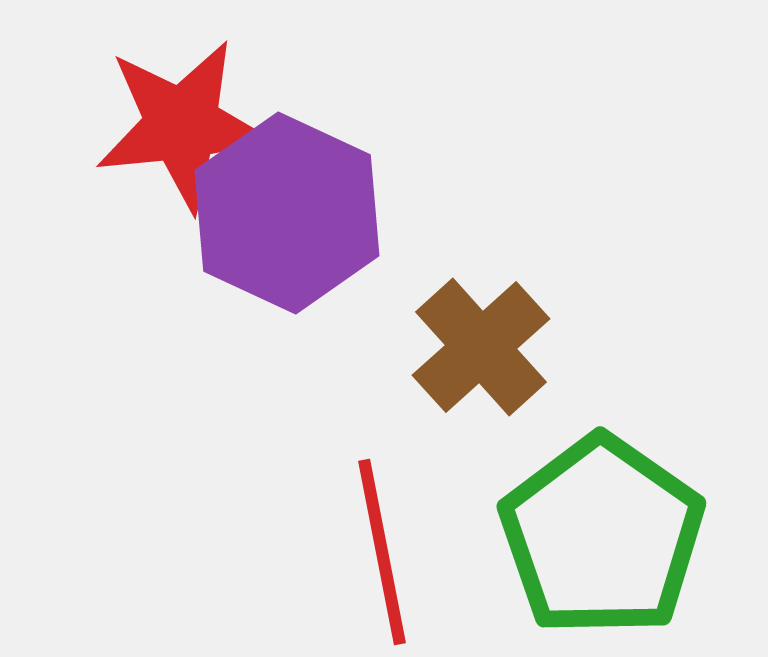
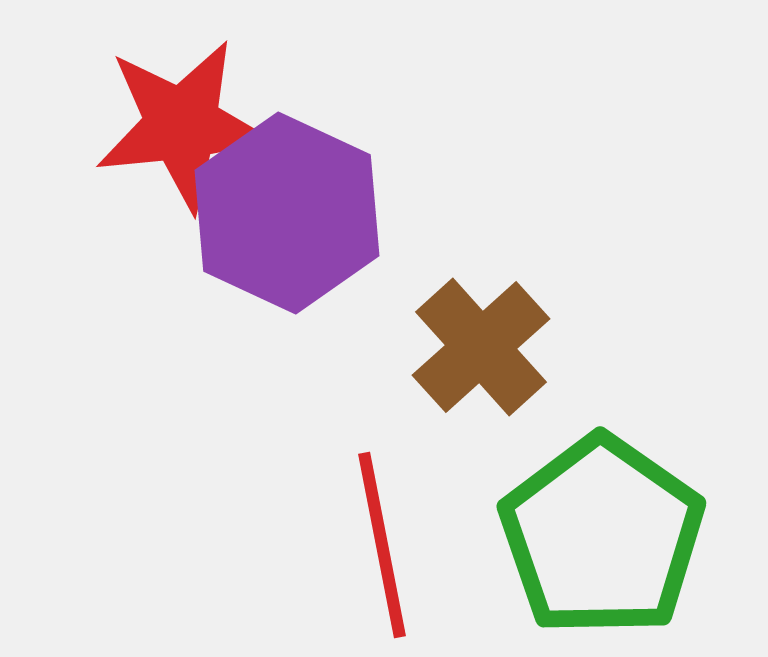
red line: moved 7 px up
